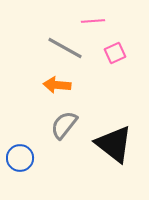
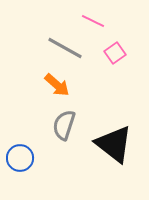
pink line: rotated 30 degrees clockwise
pink square: rotated 10 degrees counterclockwise
orange arrow: rotated 144 degrees counterclockwise
gray semicircle: rotated 20 degrees counterclockwise
